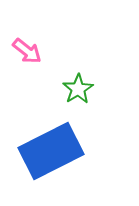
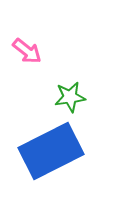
green star: moved 8 px left, 8 px down; rotated 24 degrees clockwise
